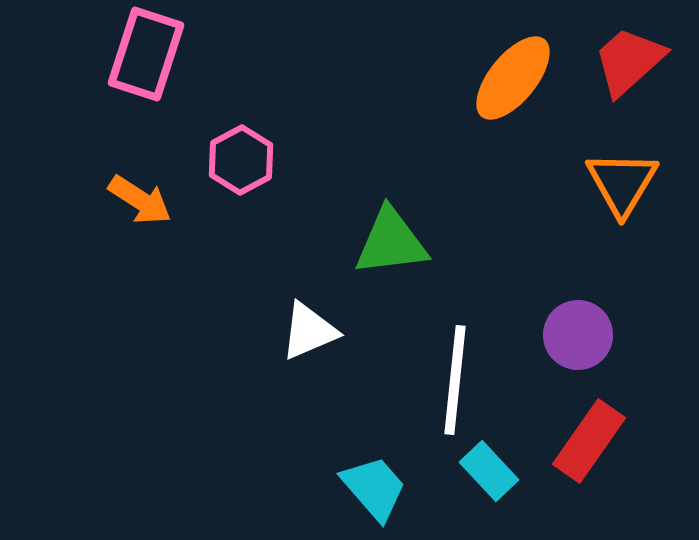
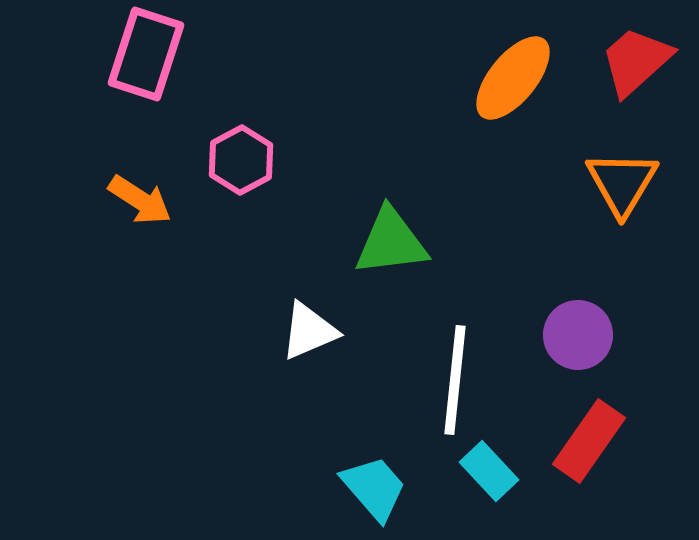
red trapezoid: moved 7 px right
